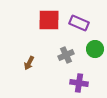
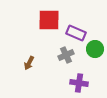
purple rectangle: moved 3 px left, 10 px down
